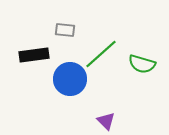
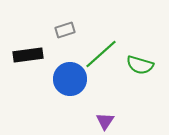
gray rectangle: rotated 24 degrees counterclockwise
black rectangle: moved 6 px left
green semicircle: moved 2 px left, 1 px down
purple triangle: moved 1 px left; rotated 18 degrees clockwise
